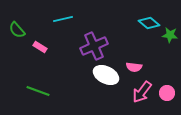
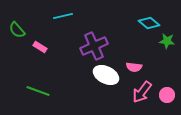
cyan line: moved 3 px up
green star: moved 3 px left, 6 px down
pink circle: moved 2 px down
